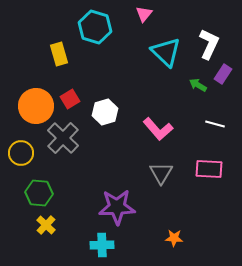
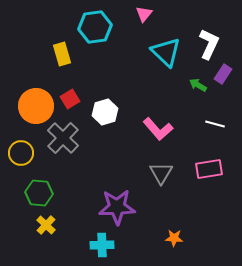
cyan hexagon: rotated 24 degrees counterclockwise
yellow rectangle: moved 3 px right
pink rectangle: rotated 12 degrees counterclockwise
